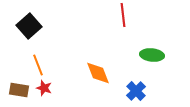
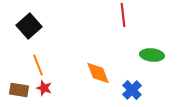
blue cross: moved 4 px left, 1 px up
